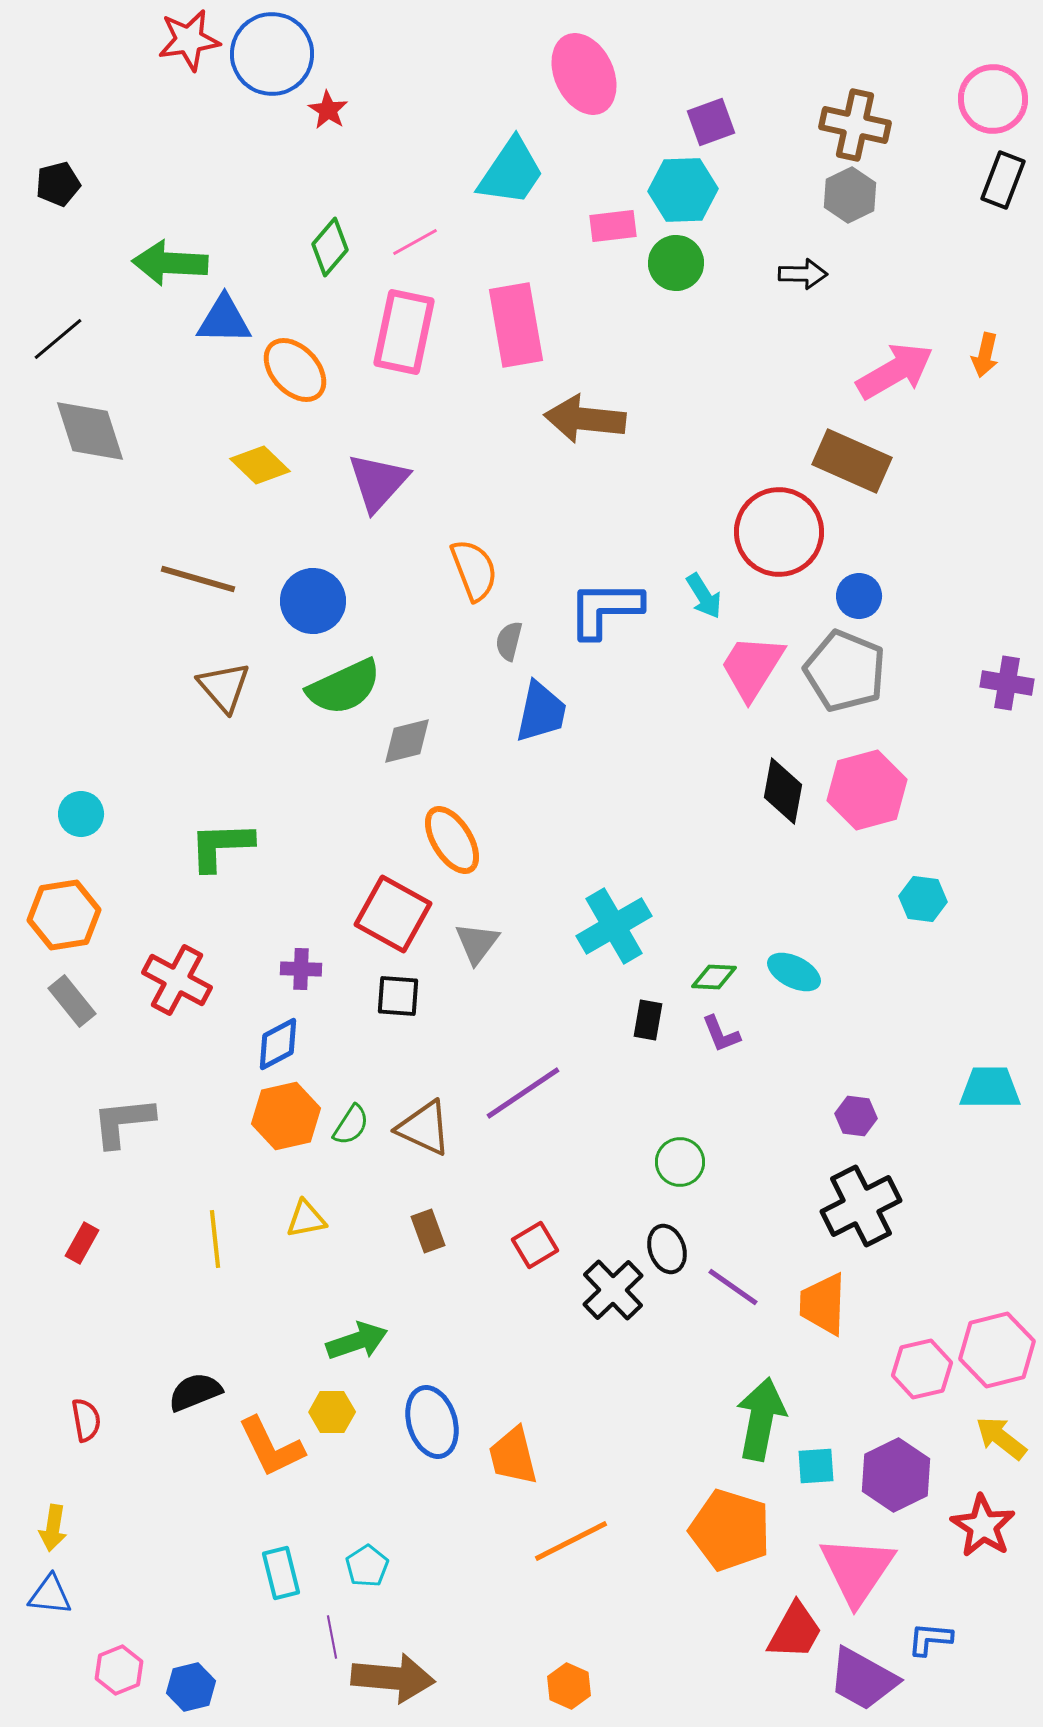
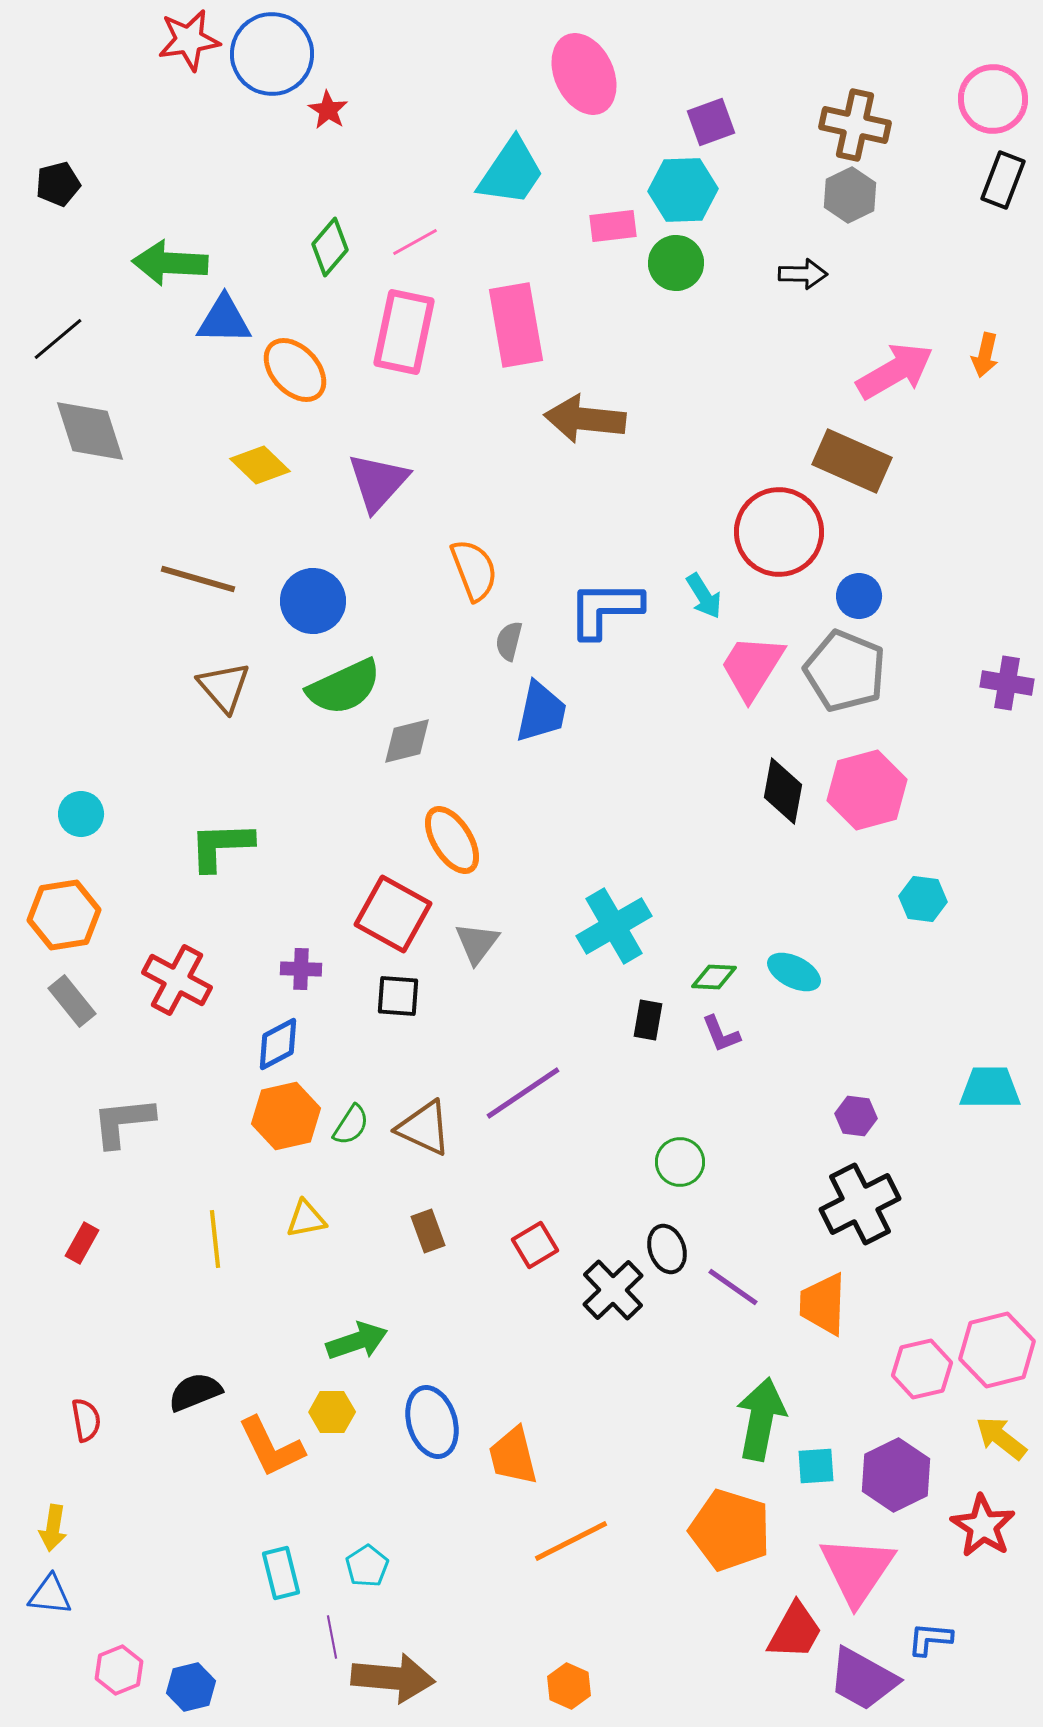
black cross at (861, 1206): moved 1 px left, 2 px up
